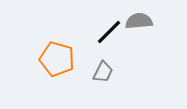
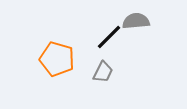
gray semicircle: moved 3 px left
black line: moved 5 px down
